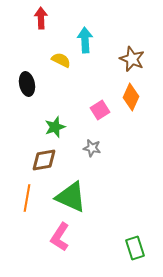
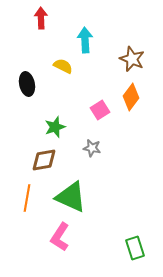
yellow semicircle: moved 2 px right, 6 px down
orange diamond: rotated 12 degrees clockwise
